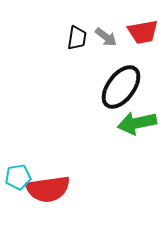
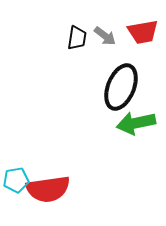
gray arrow: moved 1 px left, 1 px up
black ellipse: rotated 15 degrees counterclockwise
green arrow: moved 1 px left
cyan pentagon: moved 2 px left, 3 px down
